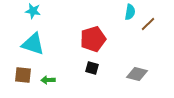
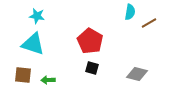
cyan star: moved 4 px right, 5 px down
brown line: moved 1 px right, 1 px up; rotated 14 degrees clockwise
red pentagon: moved 3 px left, 2 px down; rotated 25 degrees counterclockwise
